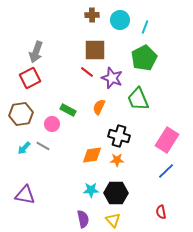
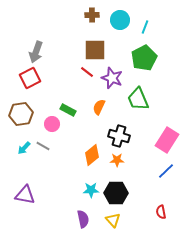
orange diamond: rotated 30 degrees counterclockwise
